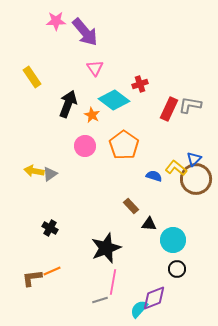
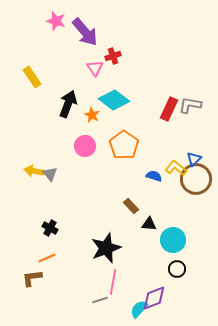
pink star: rotated 18 degrees clockwise
red cross: moved 27 px left, 28 px up
gray triangle: rotated 35 degrees counterclockwise
orange line: moved 5 px left, 13 px up
